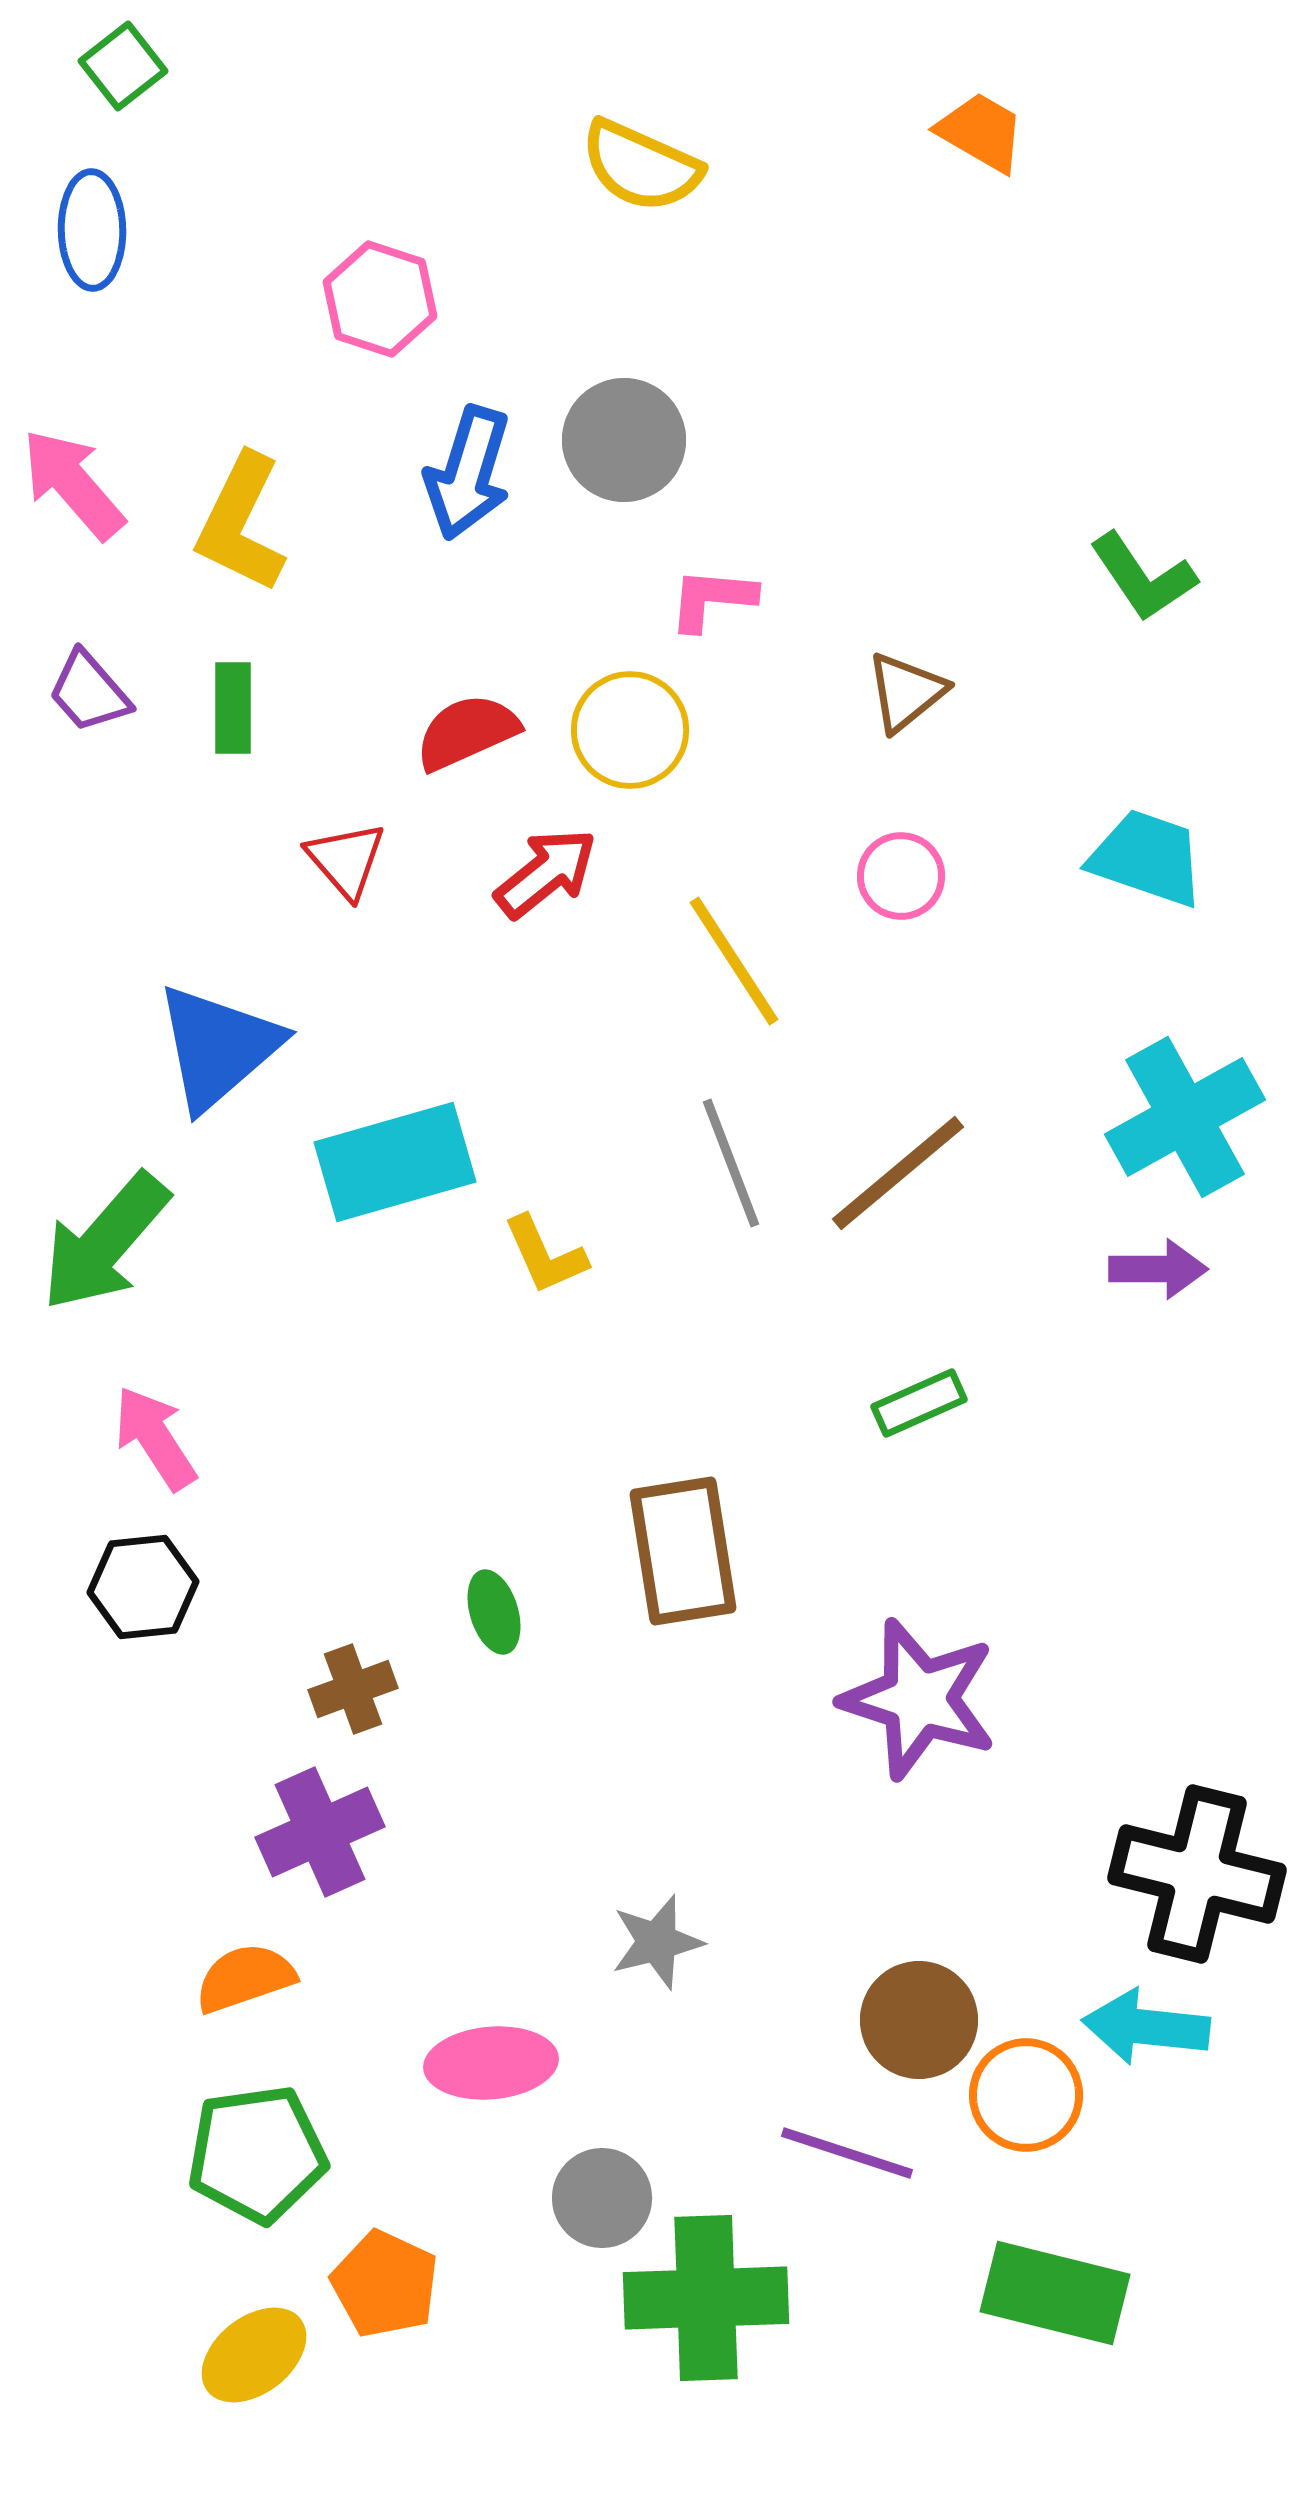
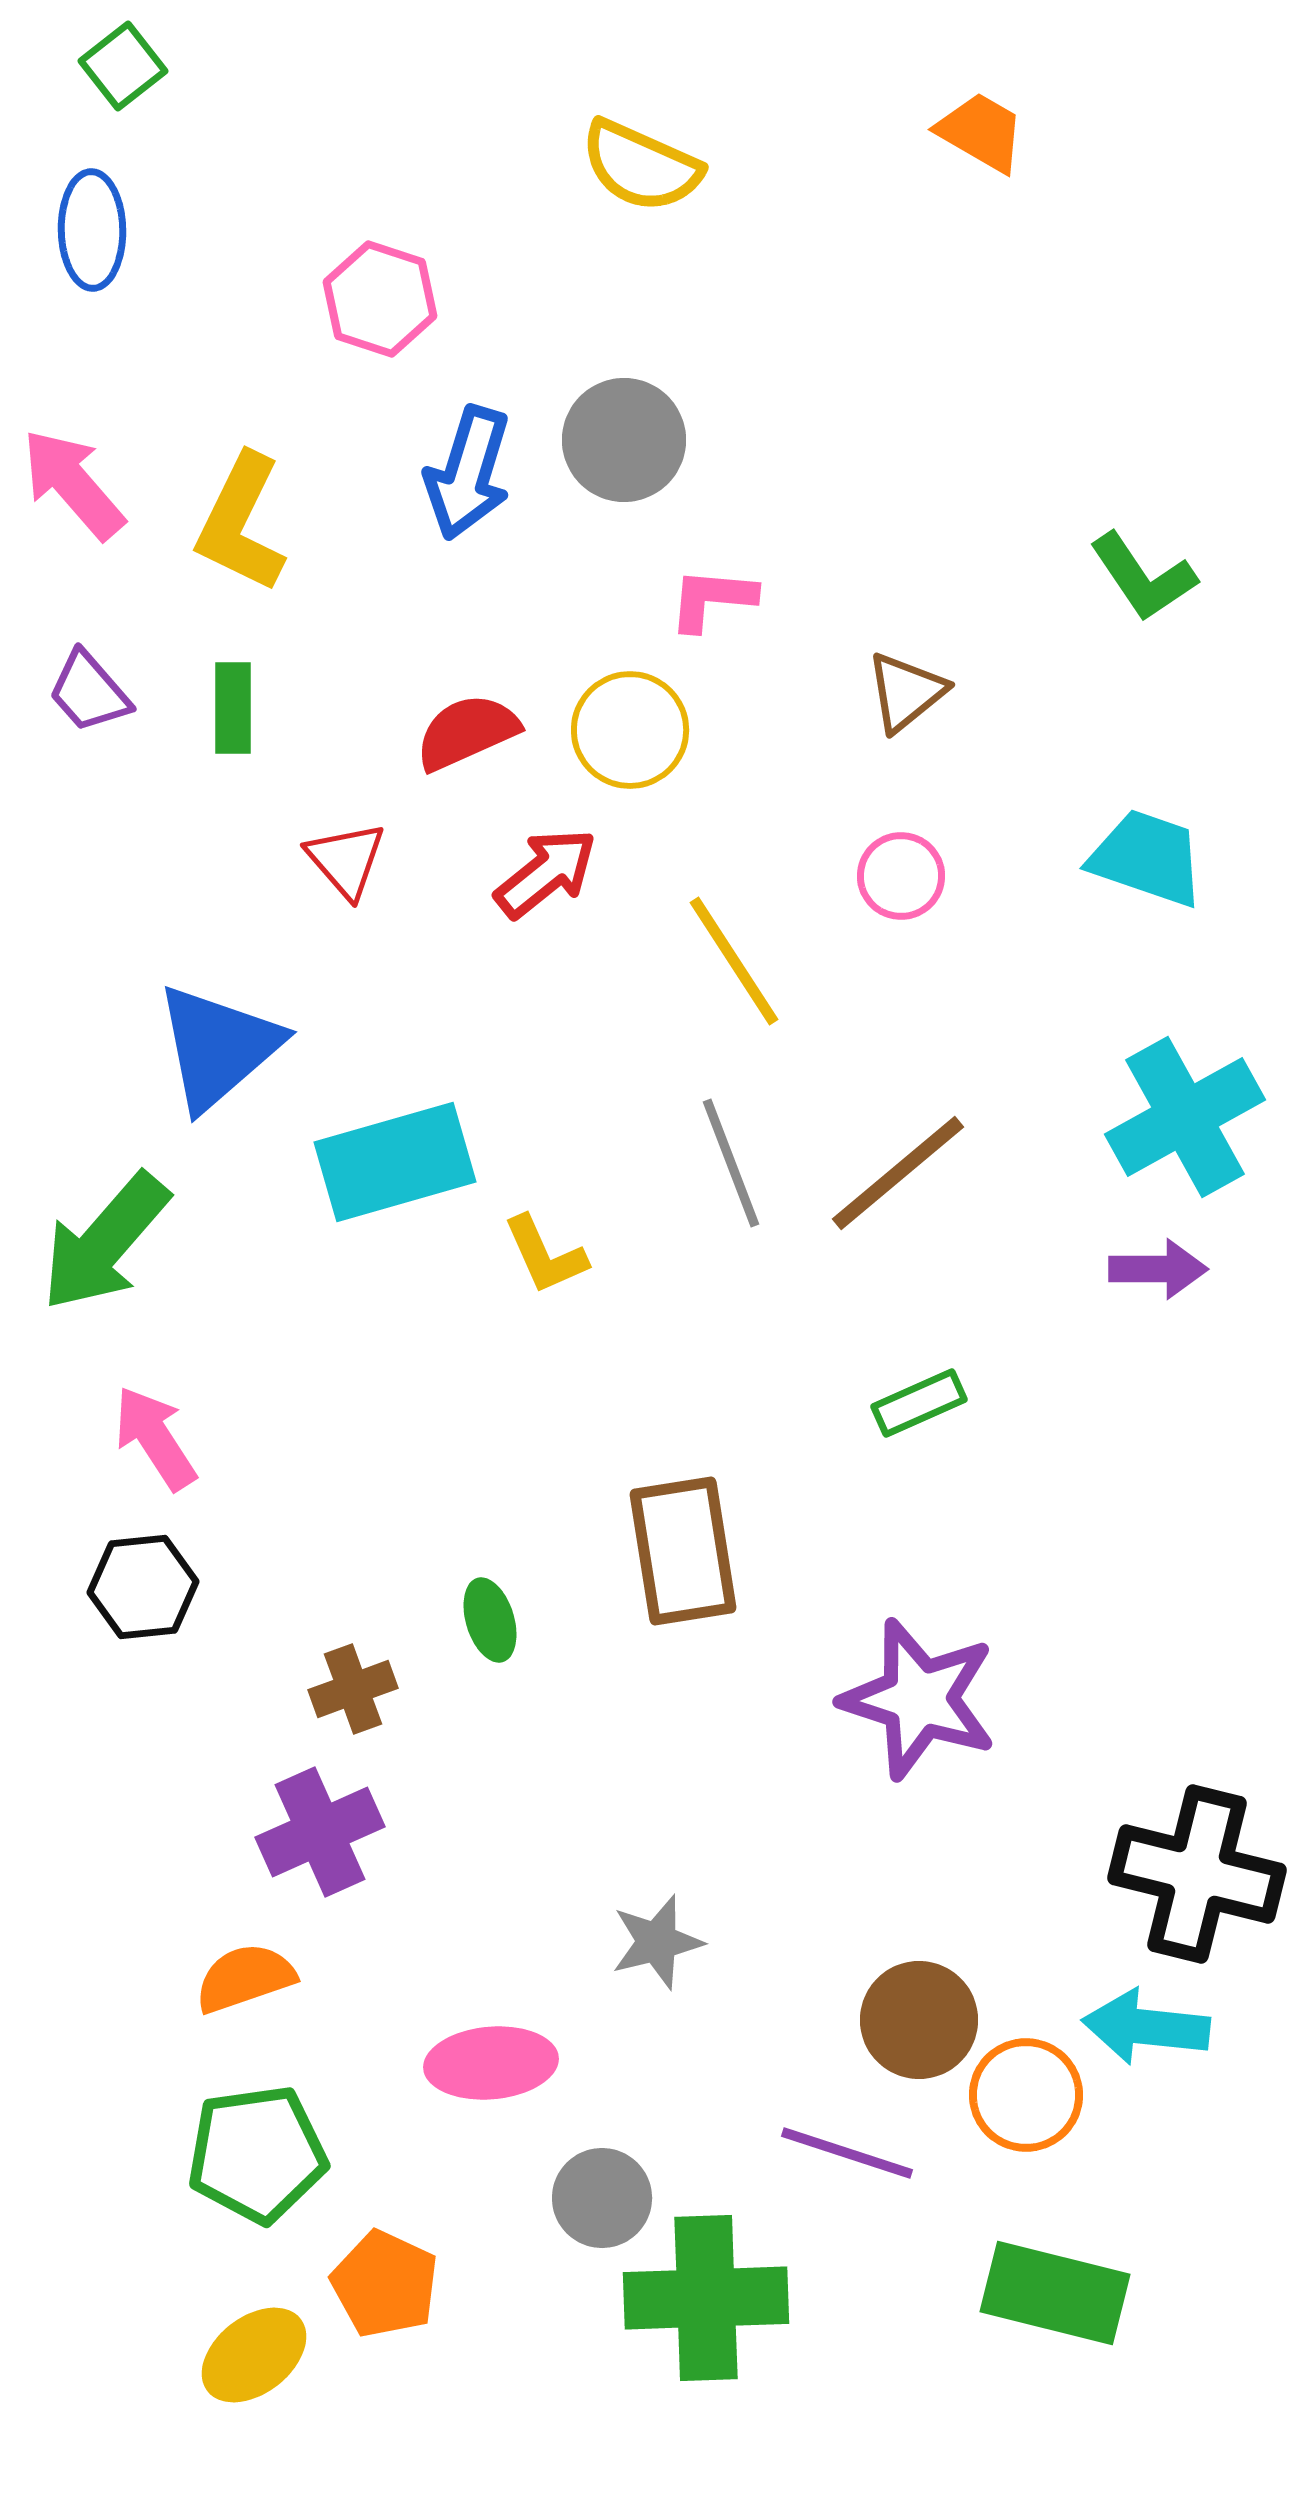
green ellipse at (494, 1612): moved 4 px left, 8 px down
